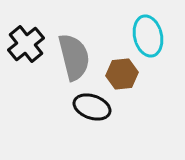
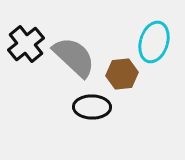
cyan ellipse: moved 6 px right, 6 px down; rotated 30 degrees clockwise
gray semicircle: rotated 33 degrees counterclockwise
black ellipse: rotated 18 degrees counterclockwise
